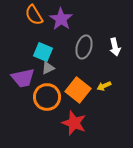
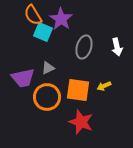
orange semicircle: moved 1 px left
white arrow: moved 2 px right
cyan square: moved 20 px up
orange square: rotated 30 degrees counterclockwise
red star: moved 7 px right, 1 px up
